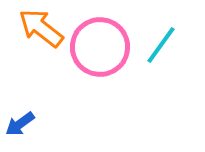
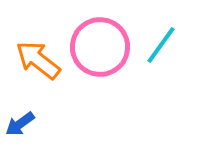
orange arrow: moved 3 px left, 32 px down
